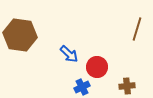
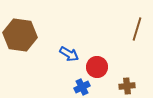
blue arrow: rotated 12 degrees counterclockwise
